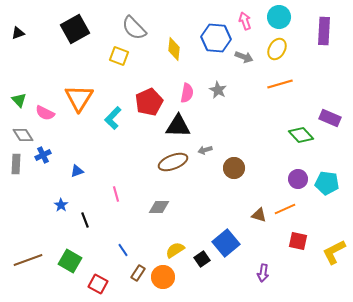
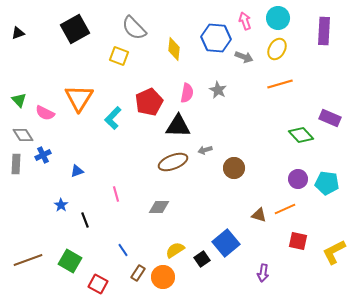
cyan circle at (279, 17): moved 1 px left, 1 px down
